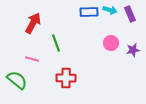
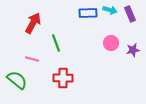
blue rectangle: moved 1 px left, 1 px down
red cross: moved 3 px left
